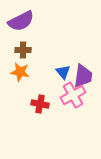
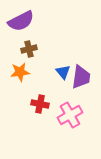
brown cross: moved 6 px right, 1 px up; rotated 14 degrees counterclockwise
orange star: rotated 18 degrees counterclockwise
purple trapezoid: moved 2 px left, 1 px down
pink cross: moved 3 px left, 20 px down
